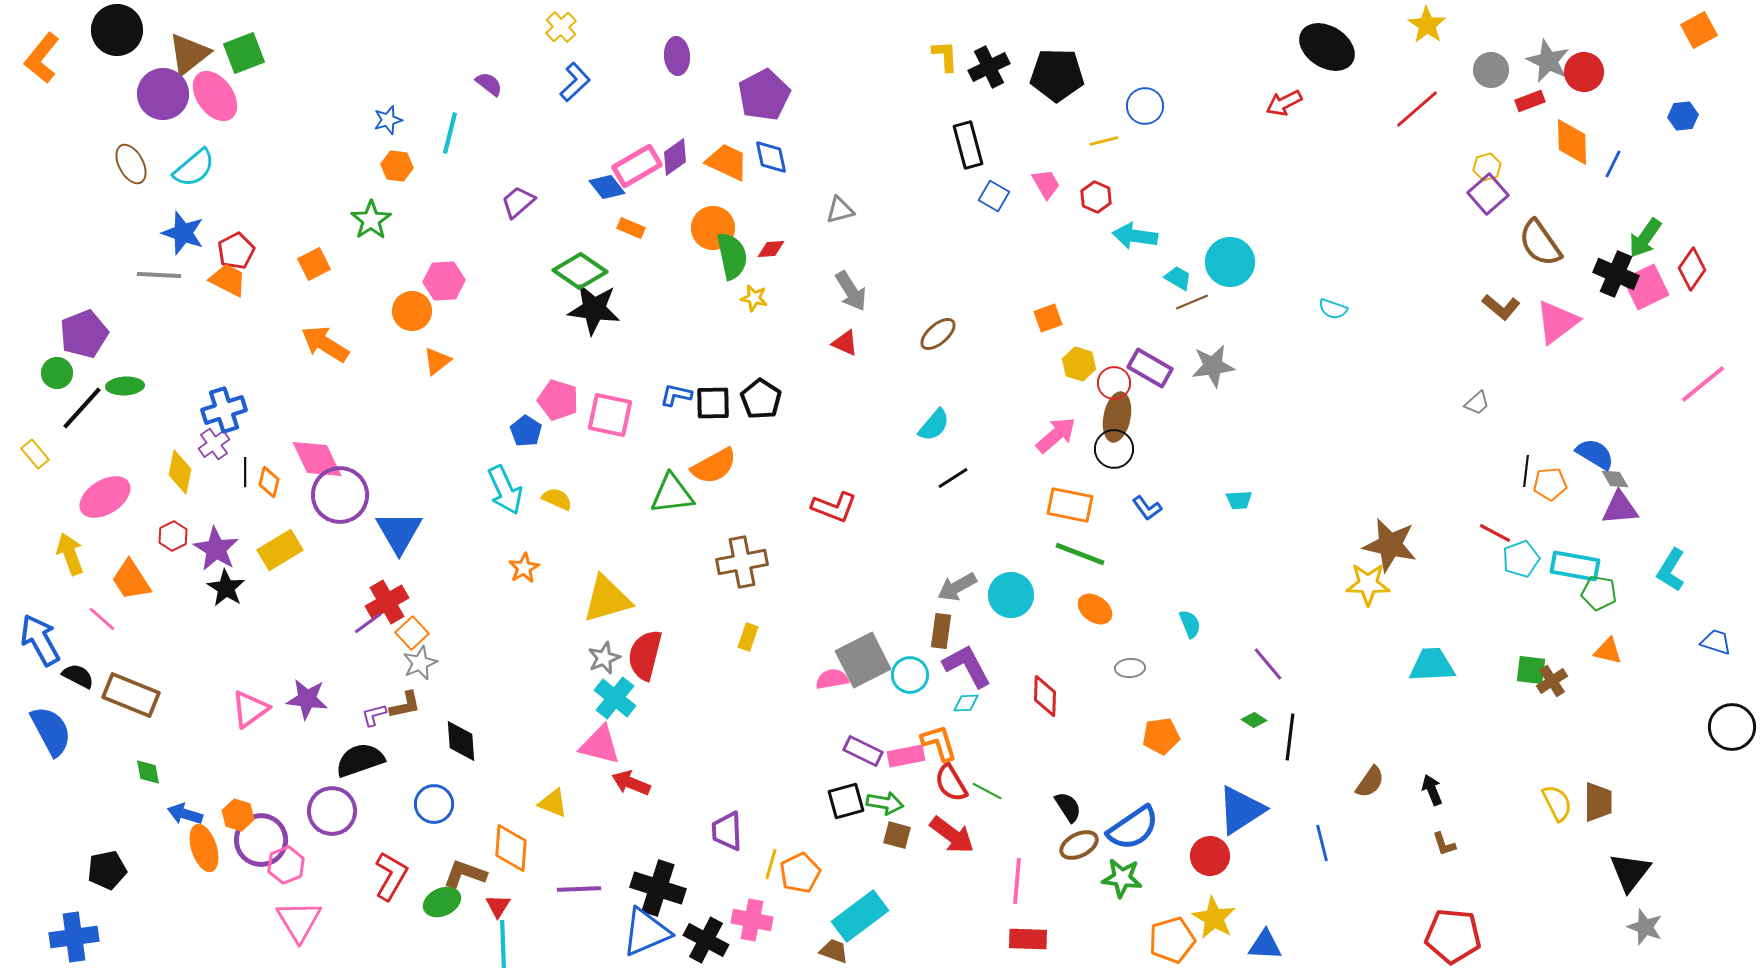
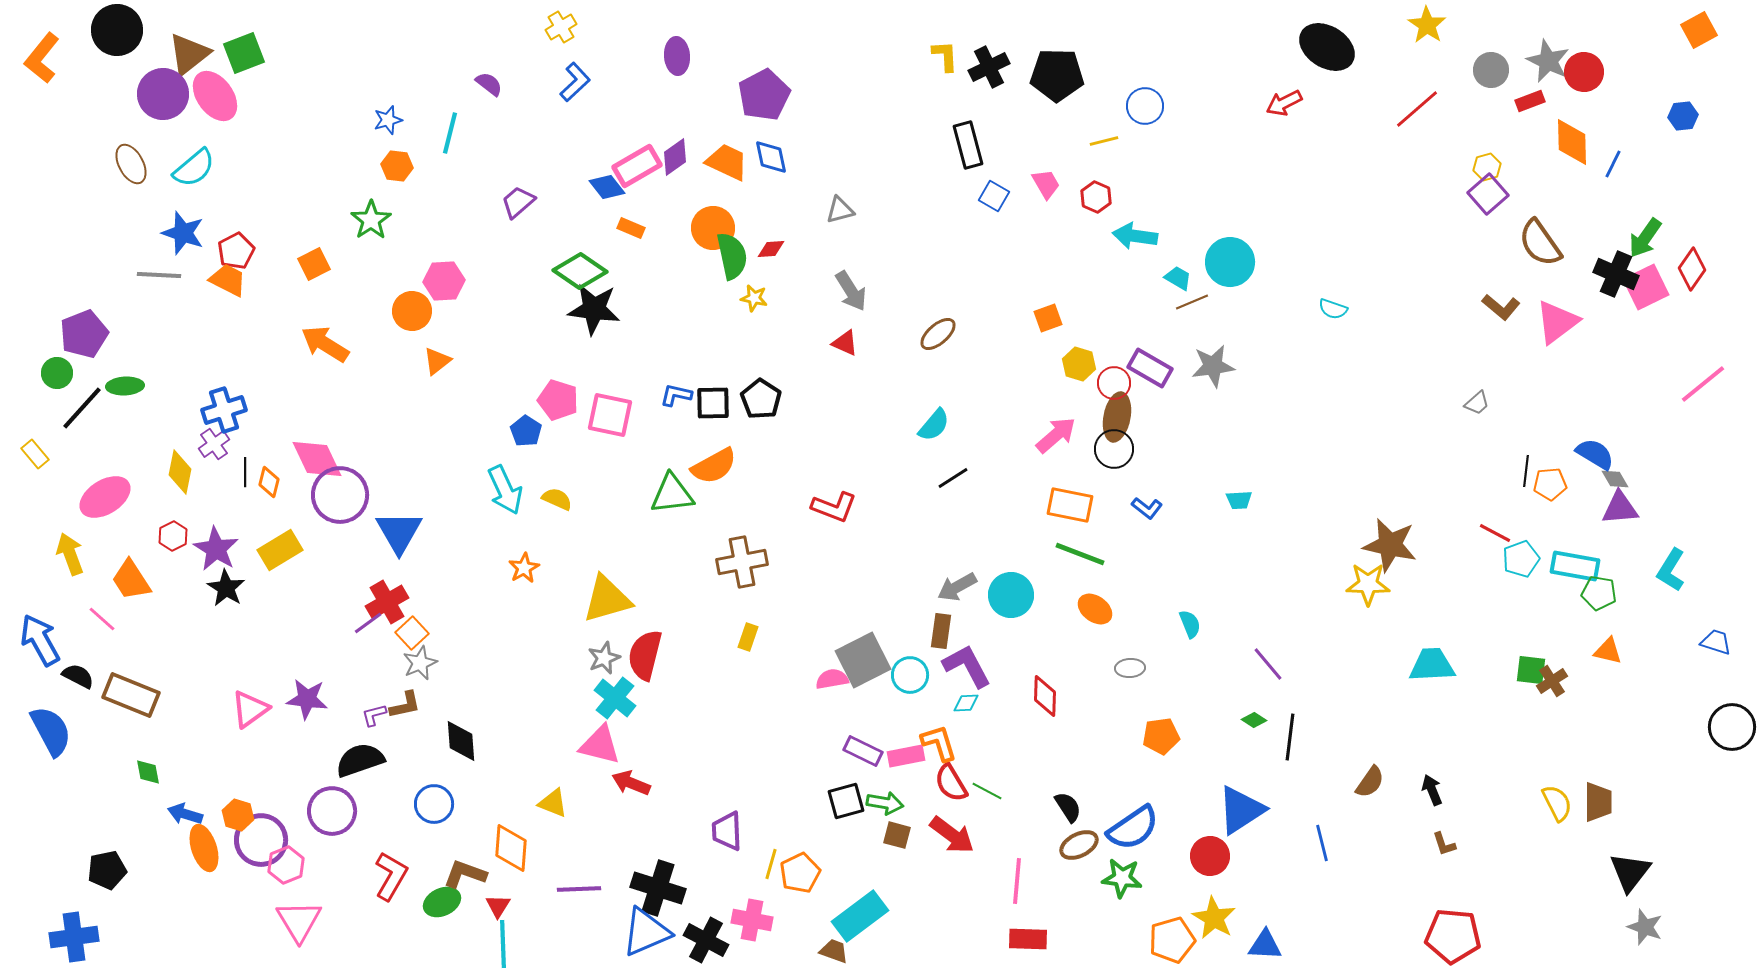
yellow cross at (561, 27): rotated 12 degrees clockwise
blue L-shape at (1147, 508): rotated 16 degrees counterclockwise
